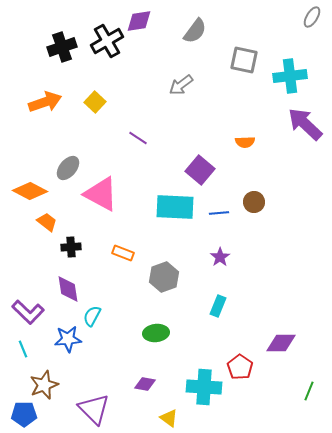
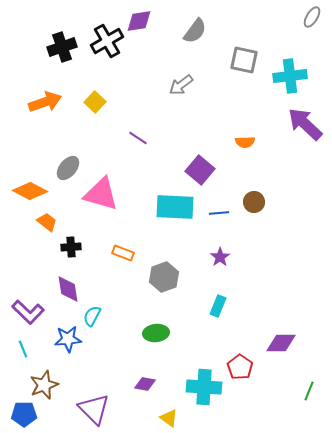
pink triangle at (101, 194): rotated 12 degrees counterclockwise
